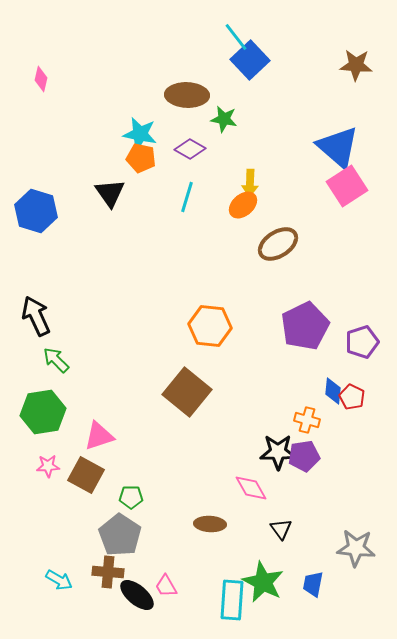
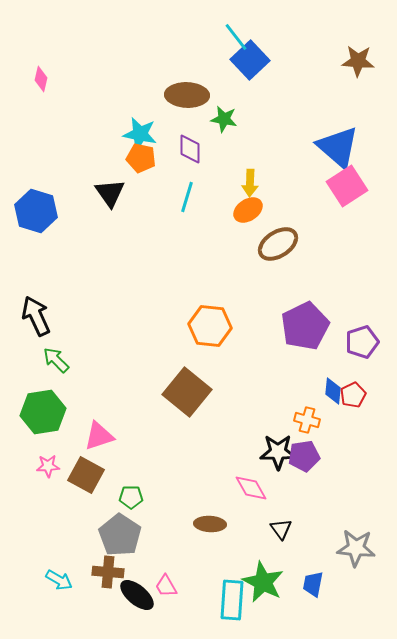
brown star at (356, 65): moved 2 px right, 4 px up
purple diamond at (190, 149): rotated 60 degrees clockwise
orange ellipse at (243, 205): moved 5 px right, 5 px down; rotated 8 degrees clockwise
red pentagon at (352, 397): moved 1 px right, 2 px up; rotated 20 degrees clockwise
